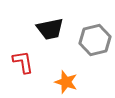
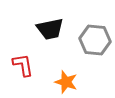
gray hexagon: rotated 20 degrees clockwise
red L-shape: moved 3 px down
